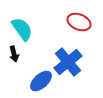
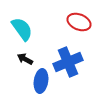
black arrow: moved 11 px right, 5 px down; rotated 133 degrees clockwise
blue cross: rotated 16 degrees clockwise
blue ellipse: rotated 40 degrees counterclockwise
